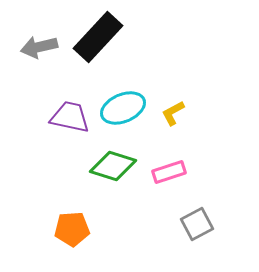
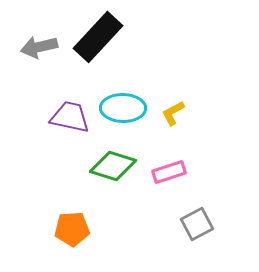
cyan ellipse: rotated 24 degrees clockwise
